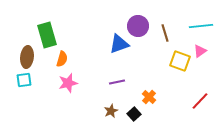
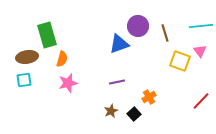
pink triangle: rotated 32 degrees counterclockwise
brown ellipse: rotated 75 degrees clockwise
orange cross: rotated 16 degrees clockwise
red line: moved 1 px right
